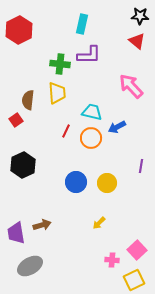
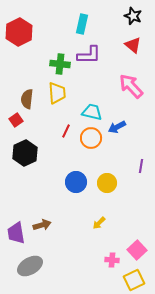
black star: moved 7 px left; rotated 18 degrees clockwise
red hexagon: moved 2 px down
red triangle: moved 4 px left, 4 px down
brown semicircle: moved 1 px left, 1 px up
black hexagon: moved 2 px right, 12 px up
